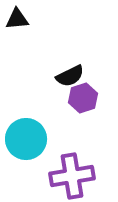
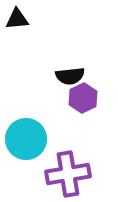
black semicircle: rotated 20 degrees clockwise
purple hexagon: rotated 8 degrees counterclockwise
purple cross: moved 4 px left, 2 px up
